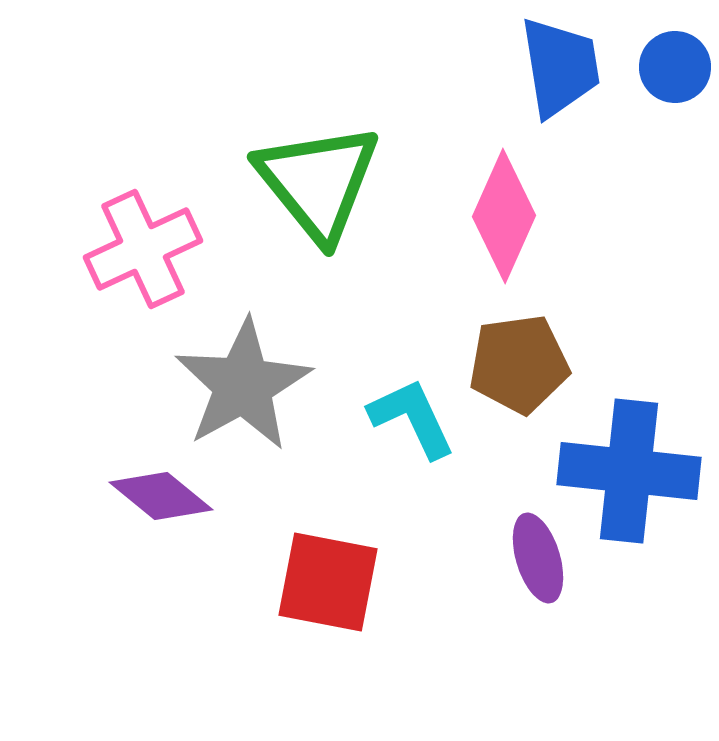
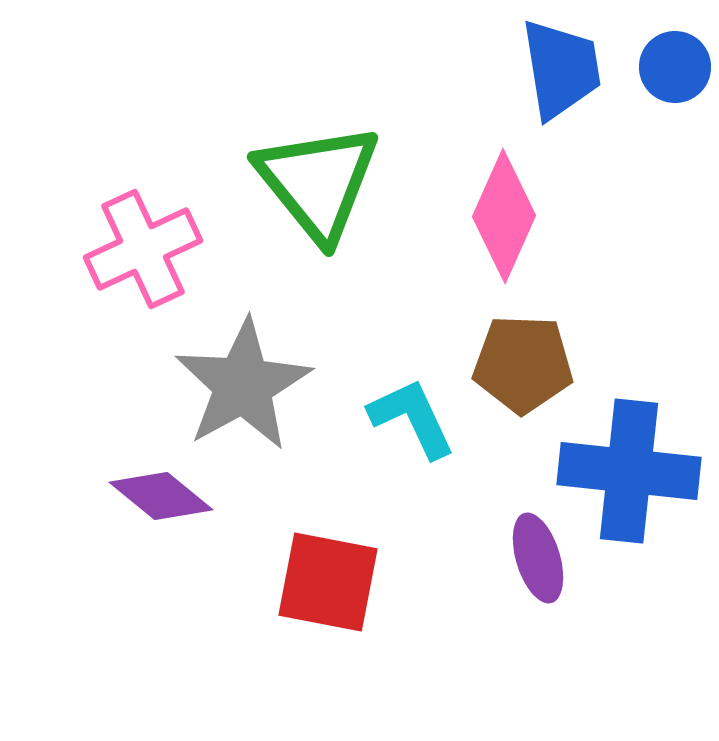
blue trapezoid: moved 1 px right, 2 px down
brown pentagon: moved 4 px right; rotated 10 degrees clockwise
